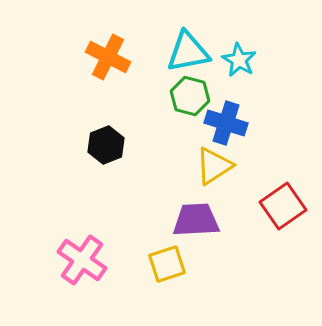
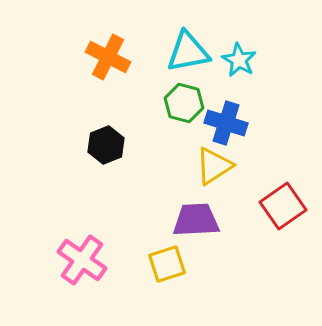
green hexagon: moved 6 px left, 7 px down
